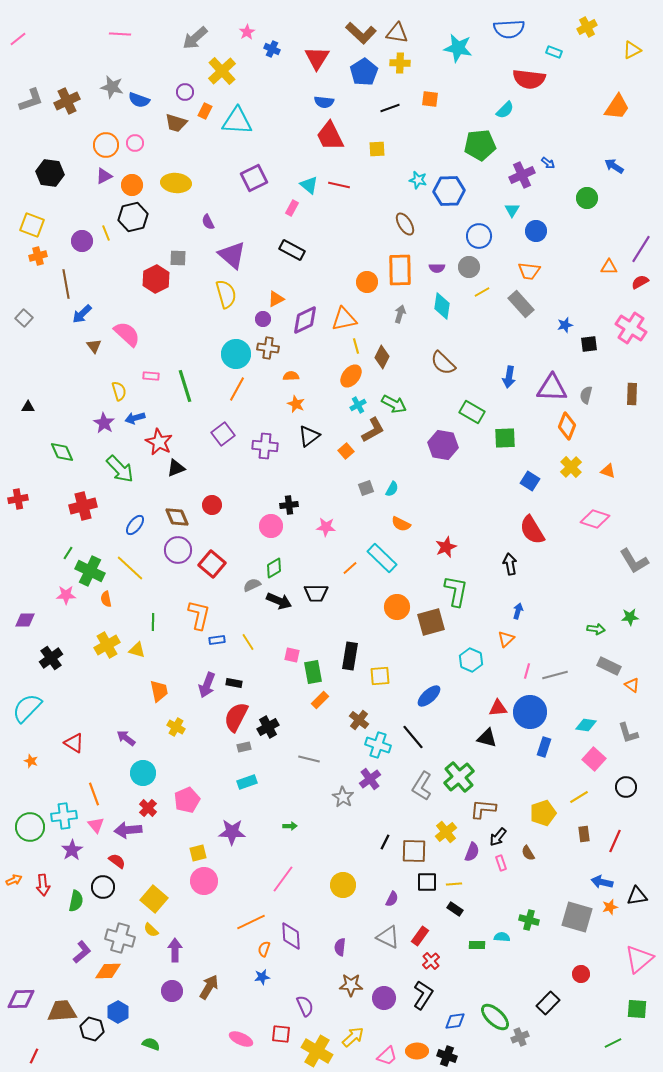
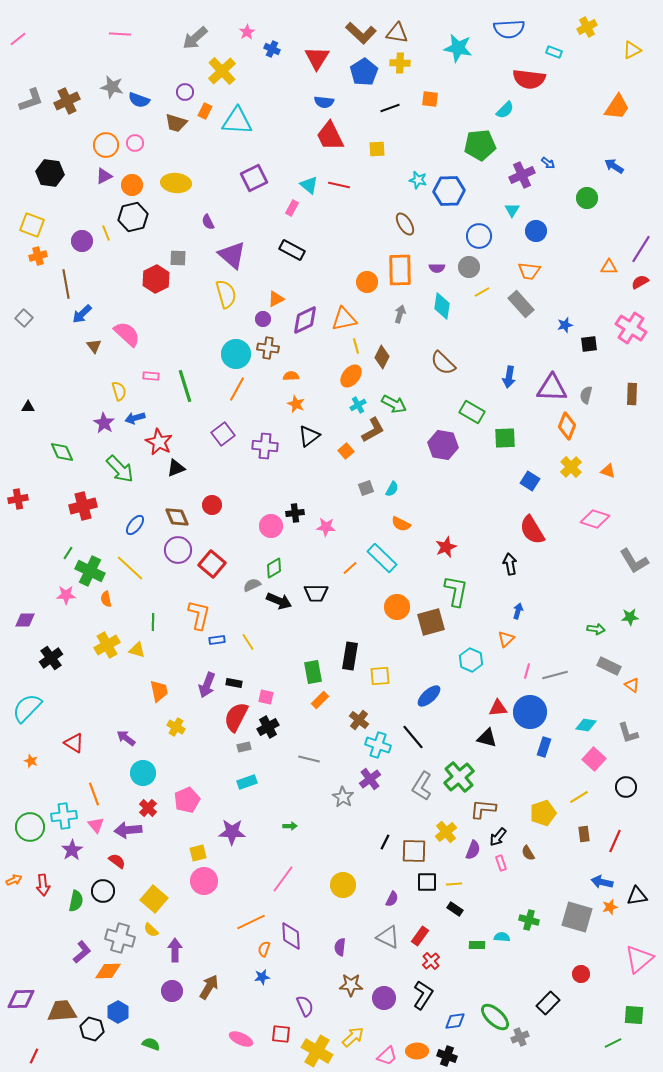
black cross at (289, 505): moved 6 px right, 8 px down
pink square at (292, 655): moved 26 px left, 42 px down
purple semicircle at (472, 852): moved 1 px right, 2 px up
black circle at (103, 887): moved 4 px down
green square at (637, 1009): moved 3 px left, 6 px down
